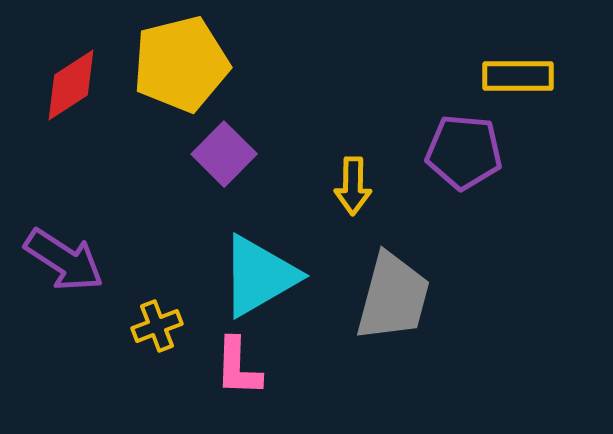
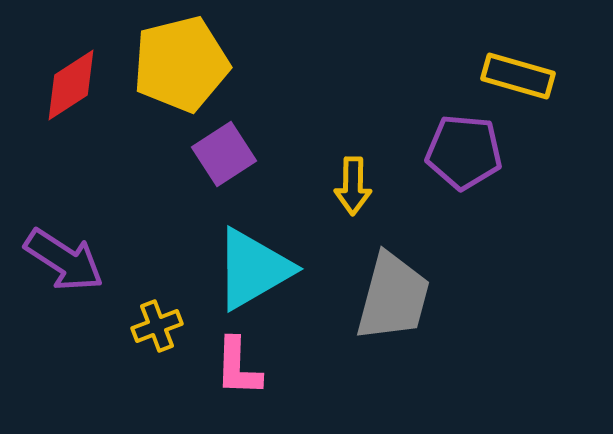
yellow rectangle: rotated 16 degrees clockwise
purple square: rotated 12 degrees clockwise
cyan triangle: moved 6 px left, 7 px up
